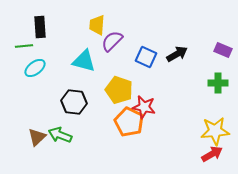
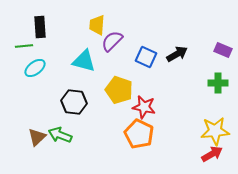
orange pentagon: moved 10 px right, 12 px down
